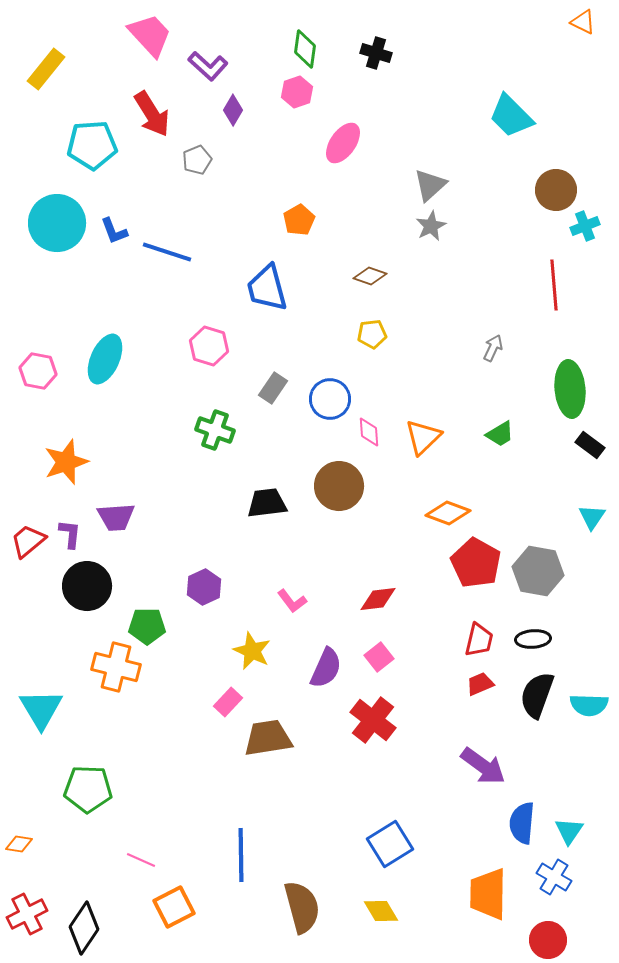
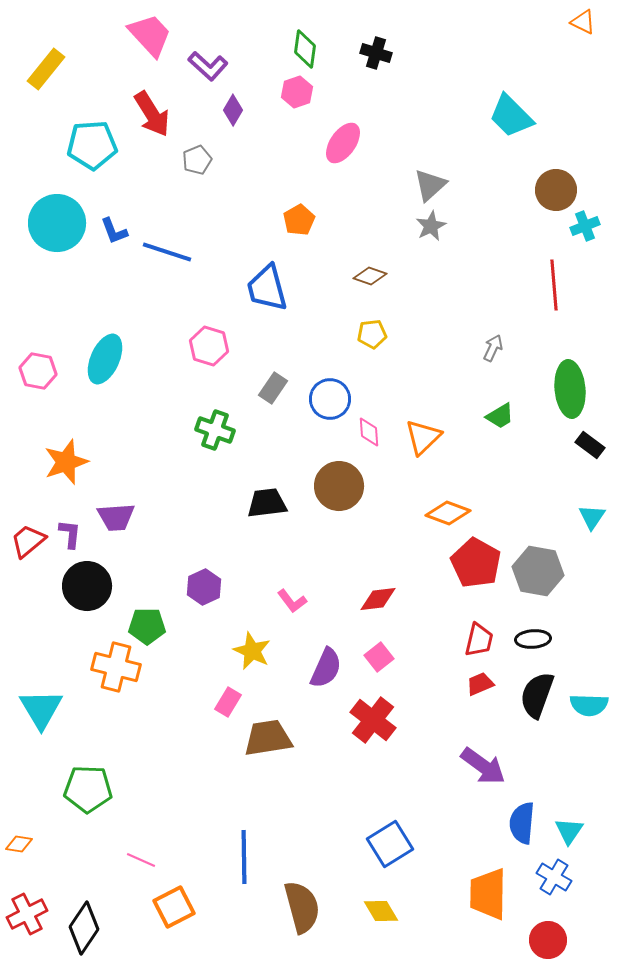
green trapezoid at (500, 434): moved 18 px up
pink rectangle at (228, 702): rotated 12 degrees counterclockwise
blue line at (241, 855): moved 3 px right, 2 px down
